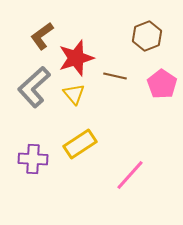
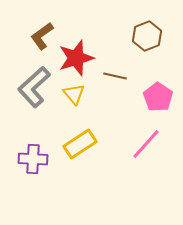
pink pentagon: moved 4 px left, 13 px down
pink line: moved 16 px right, 31 px up
